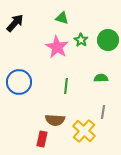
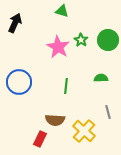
green triangle: moved 7 px up
black arrow: rotated 18 degrees counterclockwise
pink star: moved 1 px right
gray line: moved 5 px right; rotated 24 degrees counterclockwise
red rectangle: moved 2 px left; rotated 14 degrees clockwise
